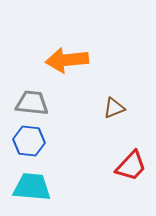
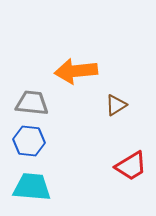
orange arrow: moved 9 px right, 11 px down
brown triangle: moved 2 px right, 3 px up; rotated 10 degrees counterclockwise
red trapezoid: rotated 16 degrees clockwise
